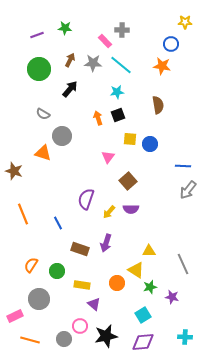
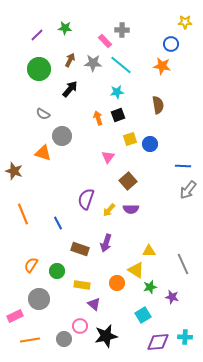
purple line at (37, 35): rotated 24 degrees counterclockwise
yellow square at (130, 139): rotated 24 degrees counterclockwise
yellow arrow at (109, 212): moved 2 px up
orange line at (30, 340): rotated 24 degrees counterclockwise
purple diamond at (143, 342): moved 15 px right
